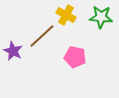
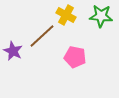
green star: moved 1 px up
